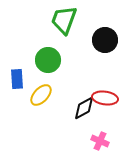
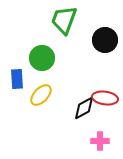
green circle: moved 6 px left, 2 px up
pink cross: rotated 24 degrees counterclockwise
